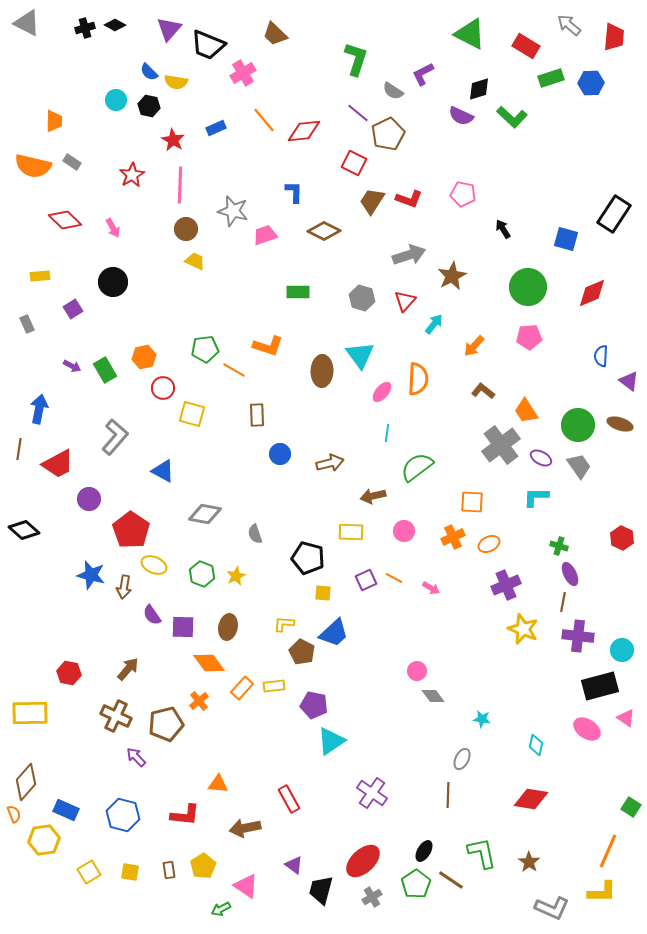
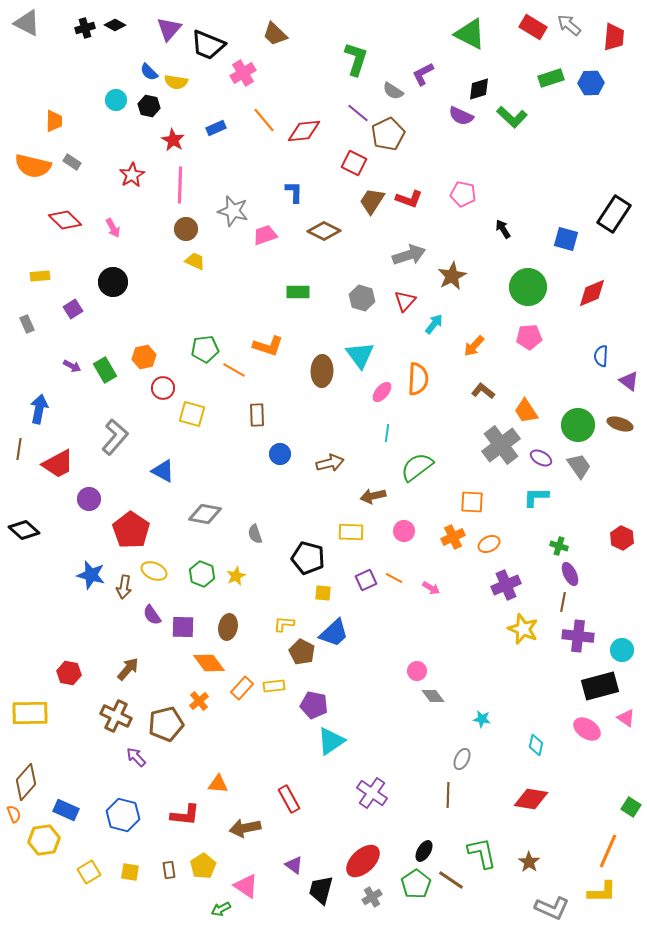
red rectangle at (526, 46): moved 7 px right, 19 px up
yellow ellipse at (154, 565): moved 6 px down
